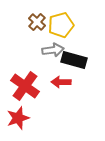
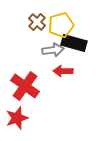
black rectangle: moved 17 px up
red arrow: moved 2 px right, 11 px up
red star: moved 1 px left
